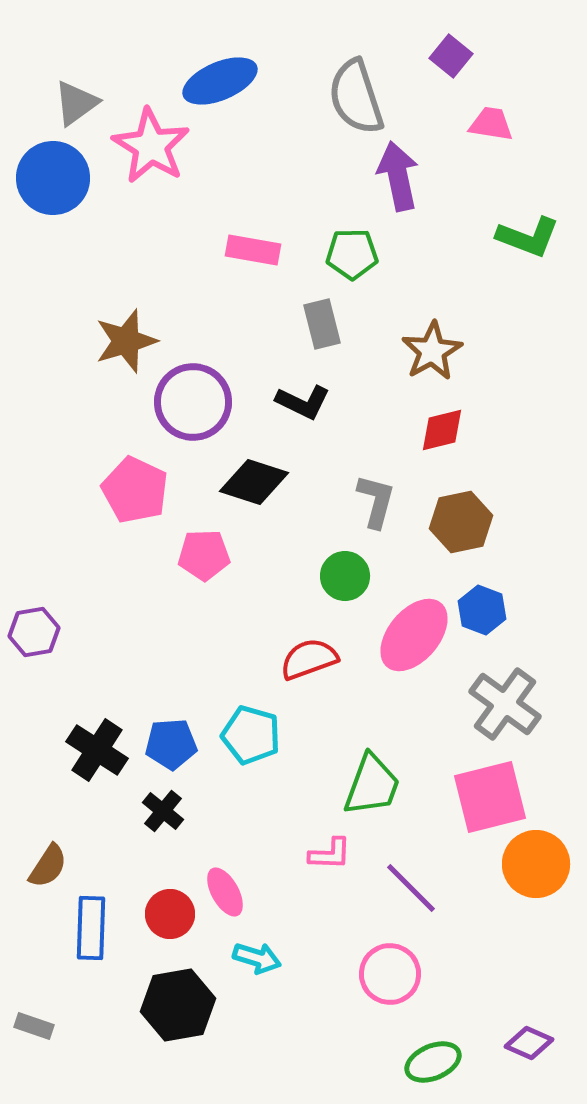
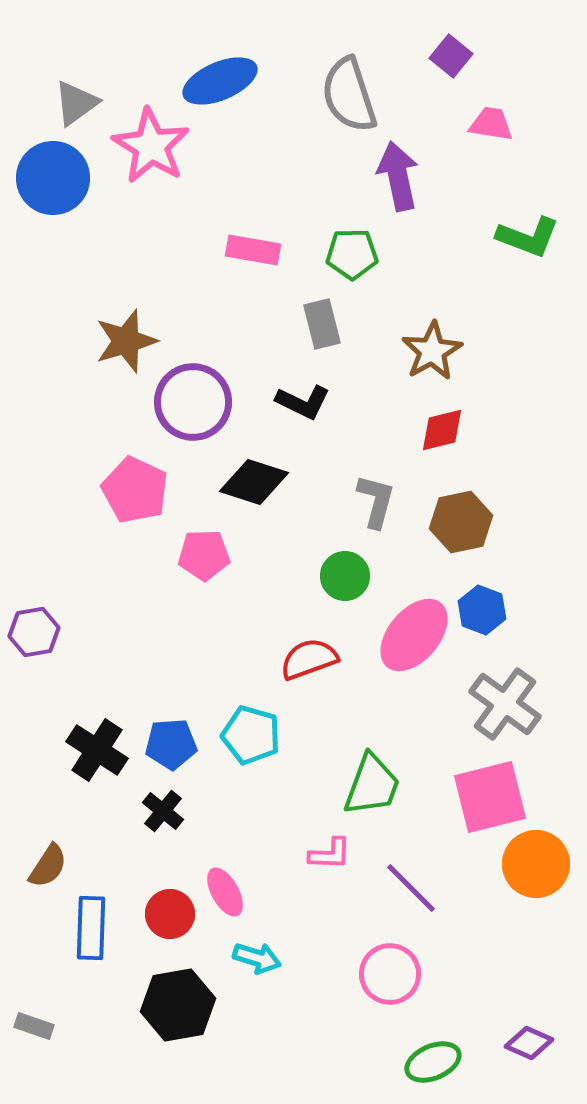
gray semicircle at (356, 97): moved 7 px left, 2 px up
